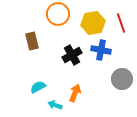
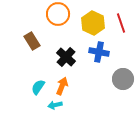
yellow hexagon: rotated 25 degrees counterclockwise
brown rectangle: rotated 18 degrees counterclockwise
blue cross: moved 2 px left, 2 px down
black cross: moved 6 px left, 2 px down; rotated 18 degrees counterclockwise
gray circle: moved 1 px right
cyan semicircle: rotated 28 degrees counterclockwise
orange arrow: moved 13 px left, 7 px up
cyan arrow: rotated 32 degrees counterclockwise
